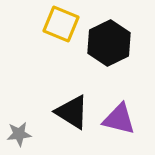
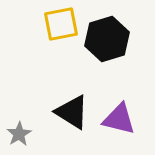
yellow square: rotated 33 degrees counterclockwise
black hexagon: moved 2 px left, 4 px up; rotated 9 degrees clockwise
gray star: rotated 25 degrees counterclockwise
